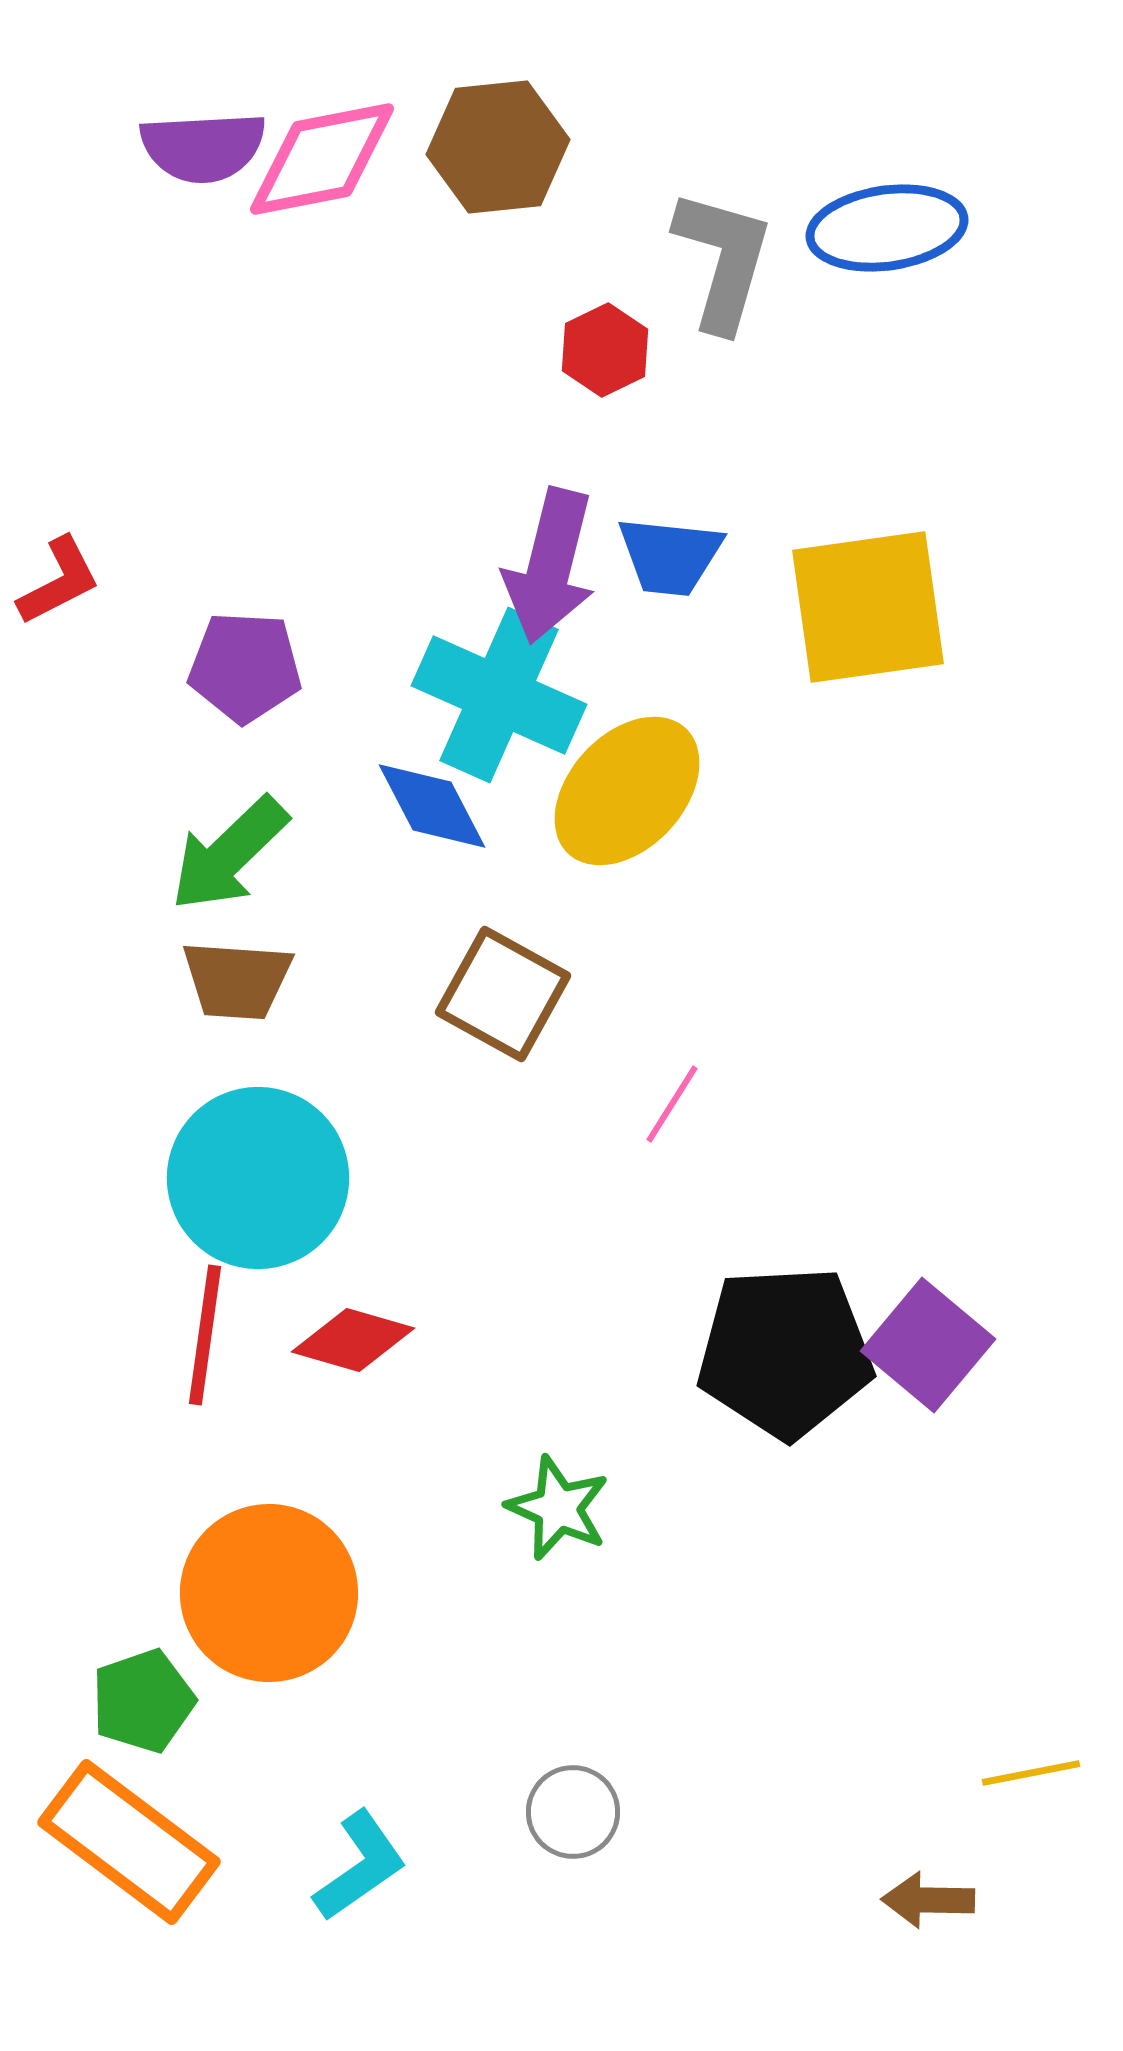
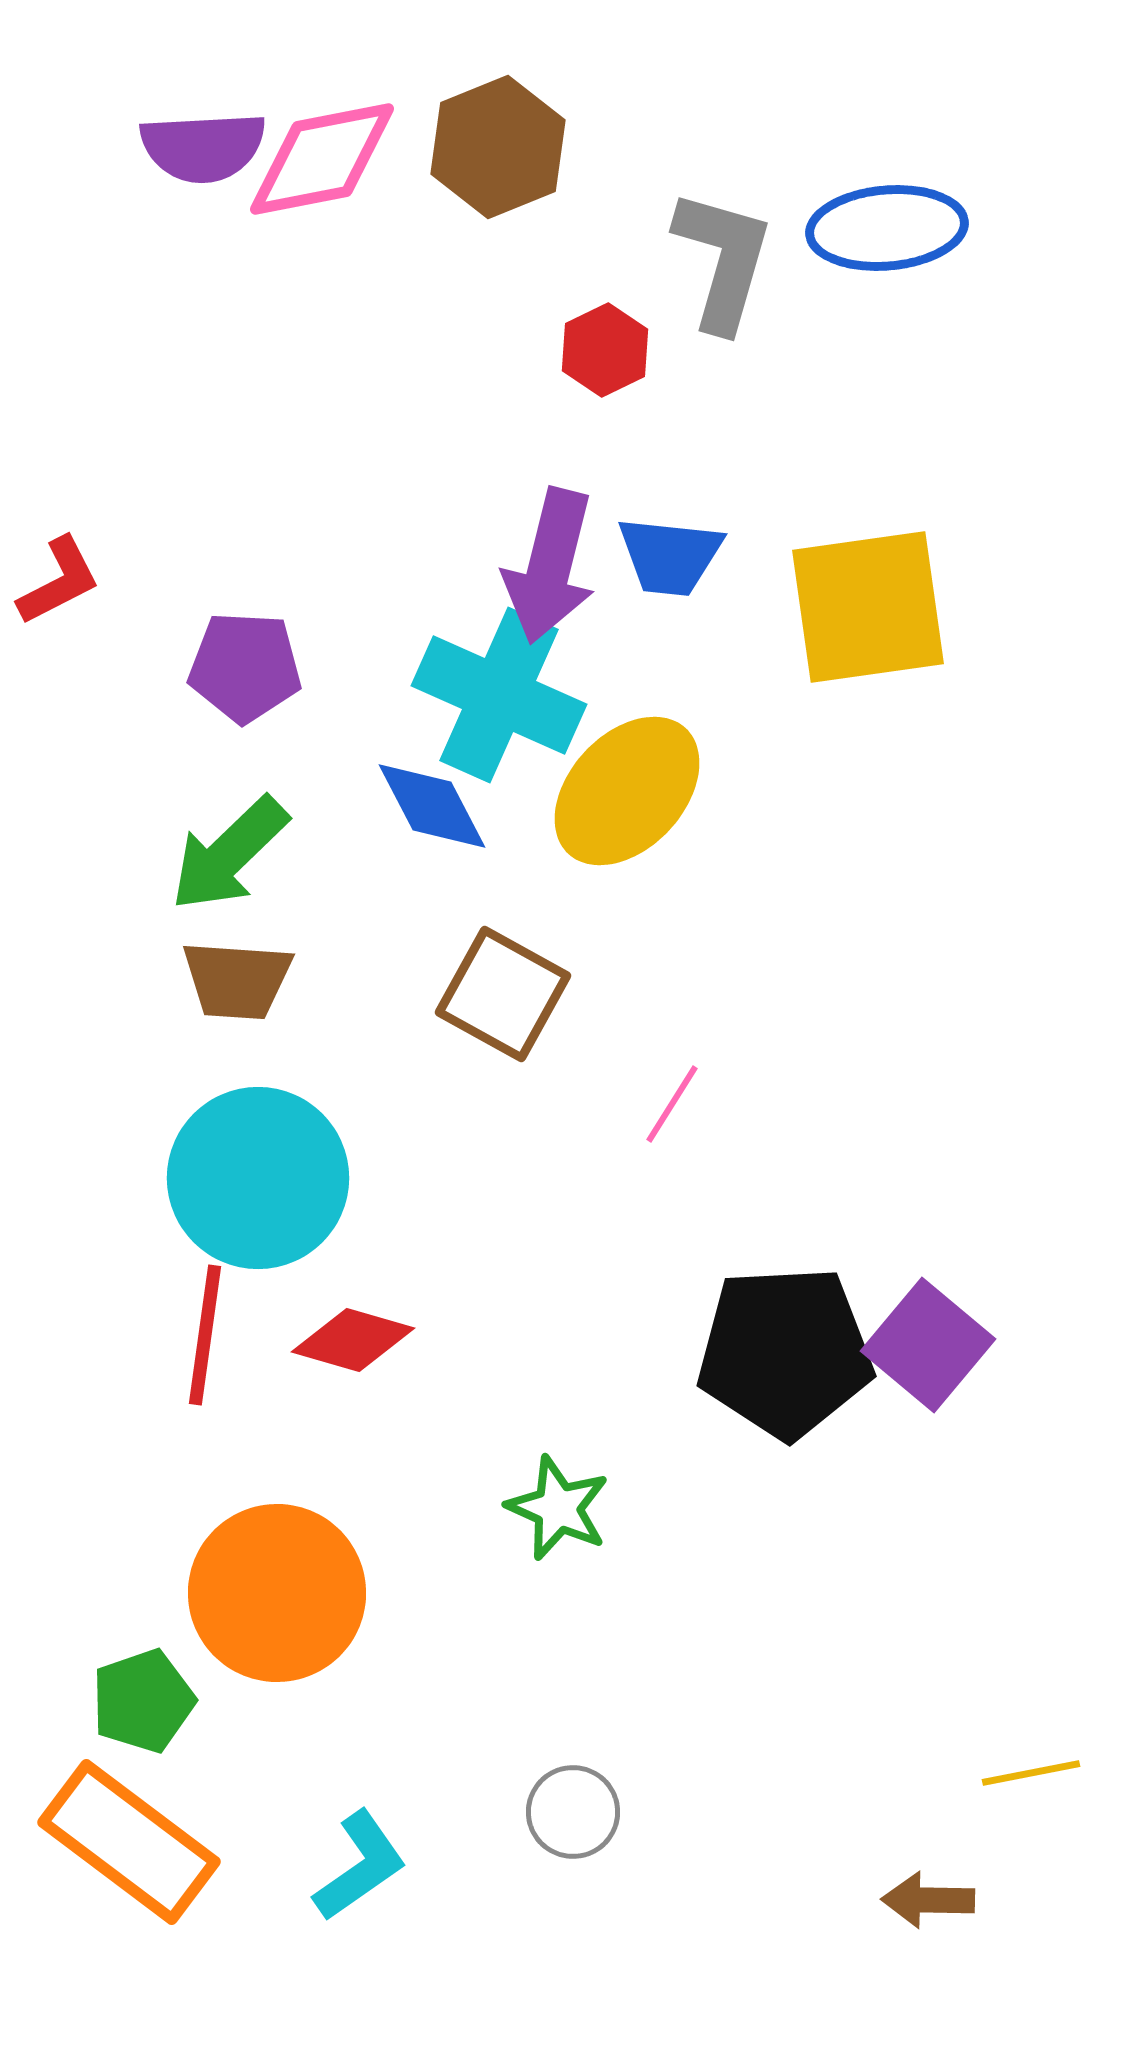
brown hexagon: rotated 16 degrees counterclockwise
blue ellipse: rotated 3 degrees clockwise
orange circle: moved 8 px right
